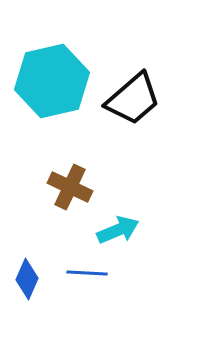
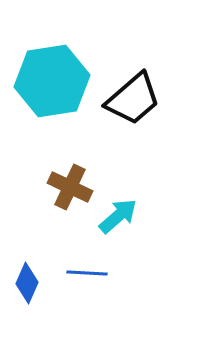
cyan hexagon: rotated 4 degrees clockwise
cyan arrow: moved 14 px up; rotated 18 degrees counterclockwise
blue diamond: moved 4 px down
